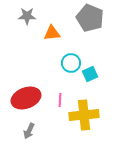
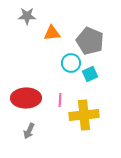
gray pentagon: moved 23 px down
red ellipse: rotated 20 degrees clockwise
